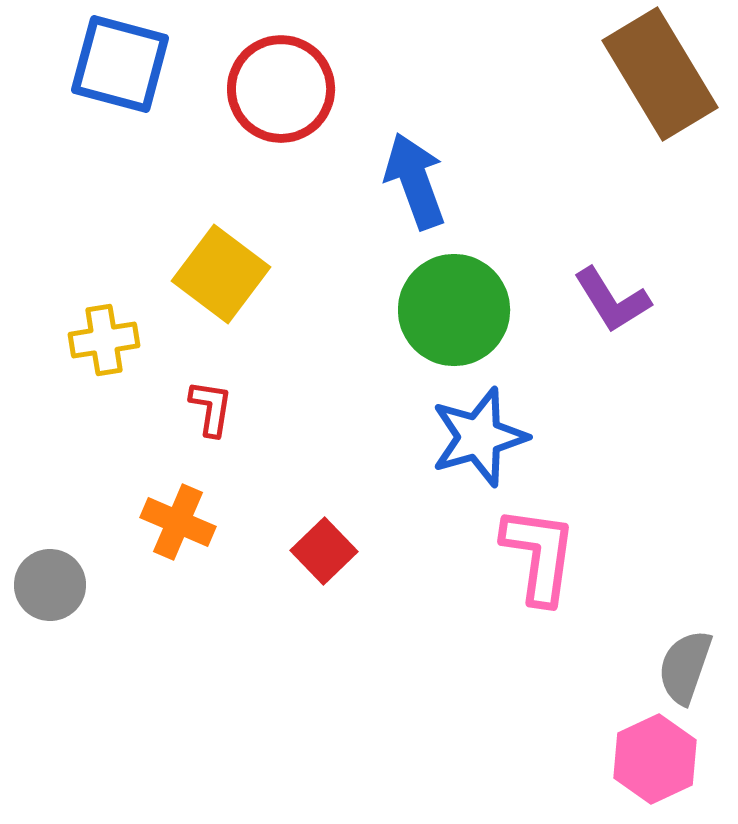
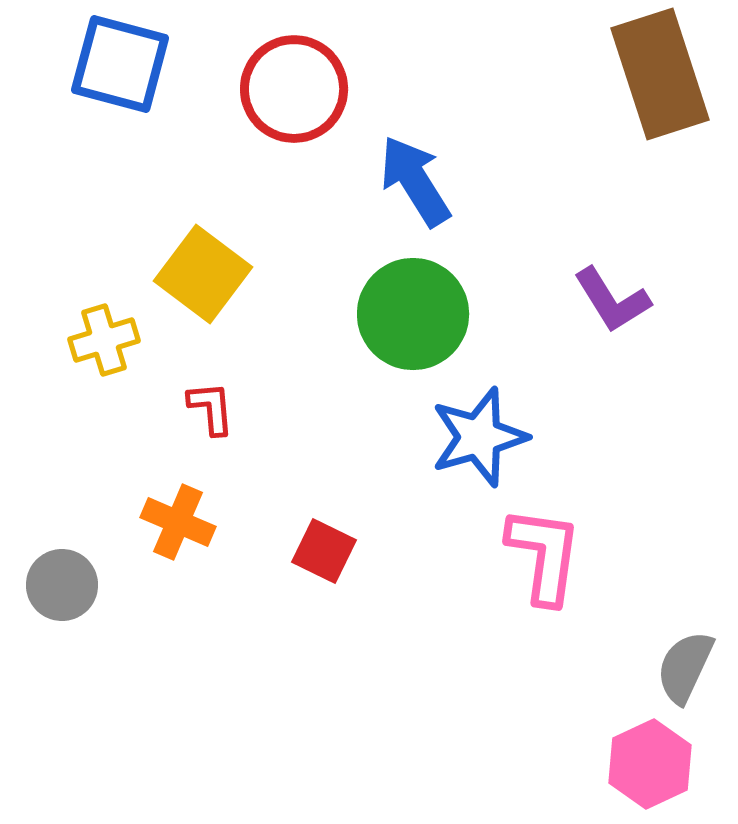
brown rectangle: rotated 13 degrees clockwise
red circle: moved 13 px right
blue arrow: rotated 12 degrees counterclockwise
yellow square: moved 18 px left
green circle: moved 41 px left, 4 px down
yellow cross: rotated 8 degrees counterclockwise
red L-shape: rotated 14 degrees counterclockwise
red square: rotated 20 degrees counterclockwise
pink L-shape: moved 5 px right
gray circle: moved 12 px right
gray semicircle: rotated 6 degrees clockwise
pink hexagon: moved 5 px left, 5 px down
